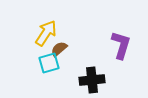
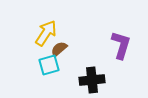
cyan square: moved 2 px down
